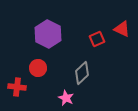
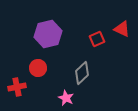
purple hexagon: rotated 20 degrees clockwise
red cross: rotated 18 degrees counterclockwise
